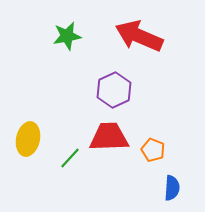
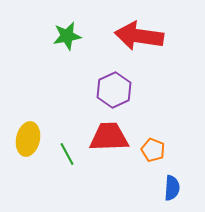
red arrow: rotated 15 degrees counterclockwise
green line: moved 3 px left, 4 px up; rotated 70 degrees counterclockwise
